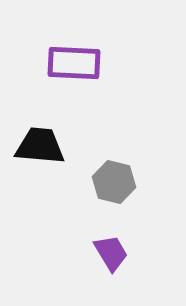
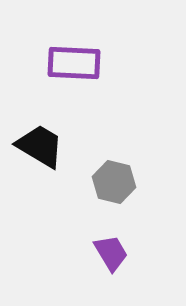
black trapezoid: rotated 26 degrees clockwise
